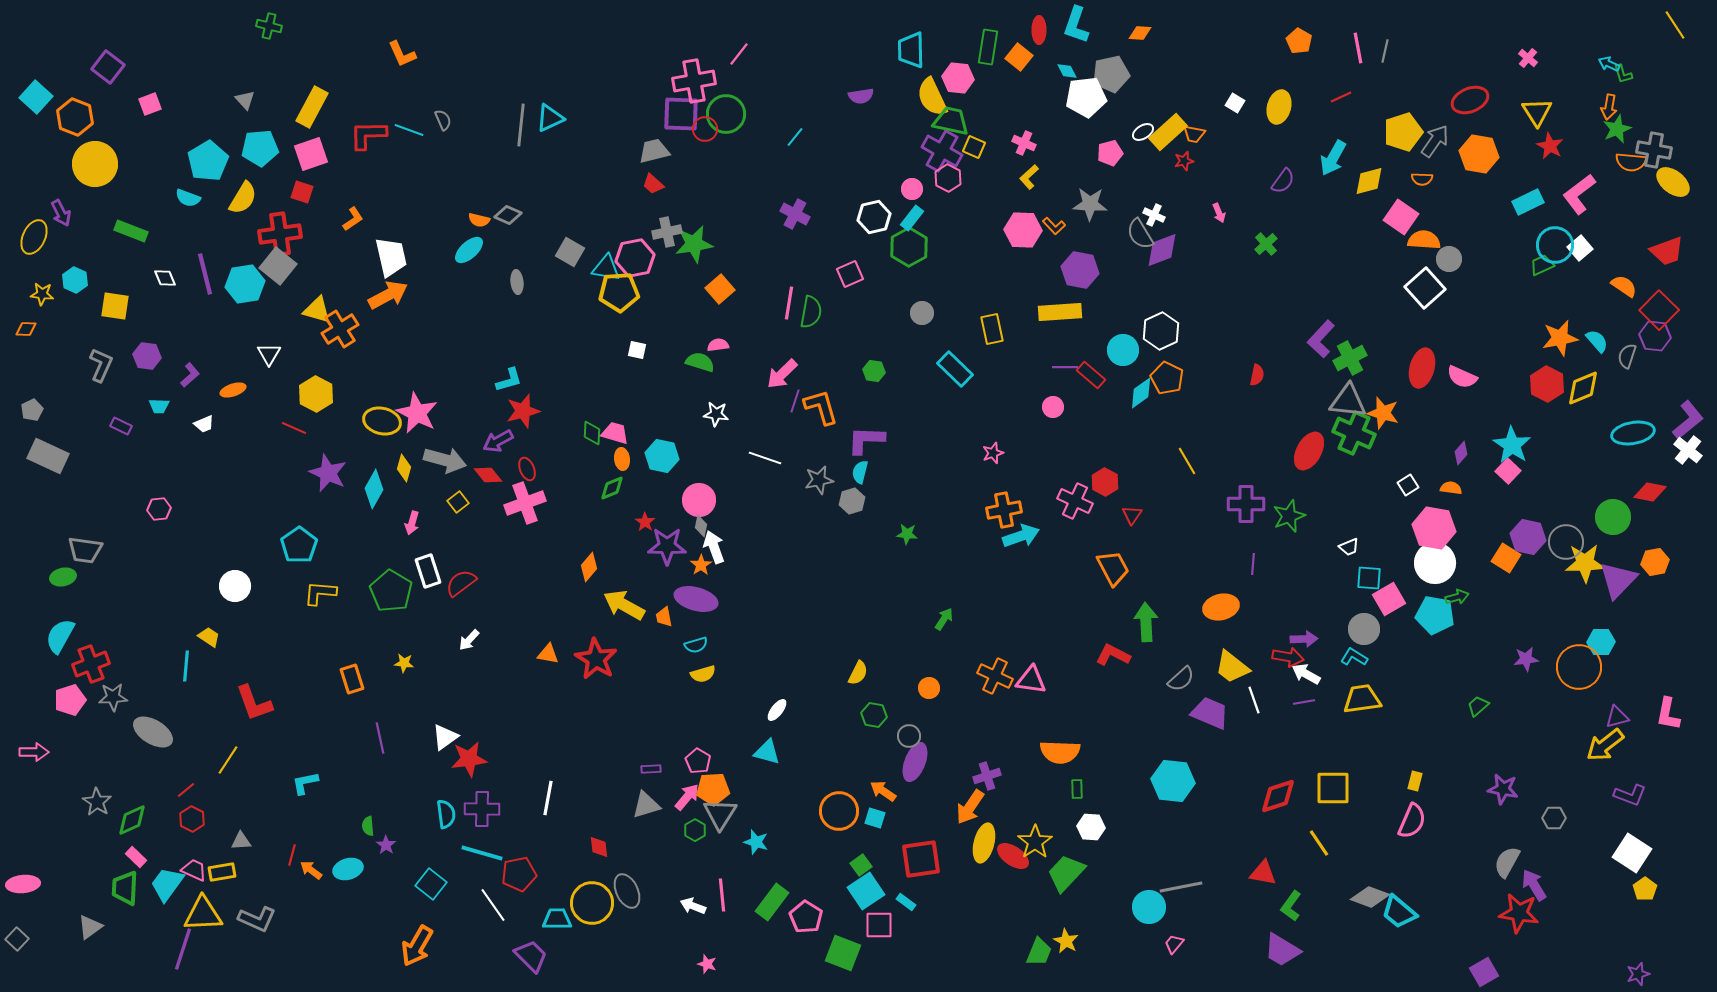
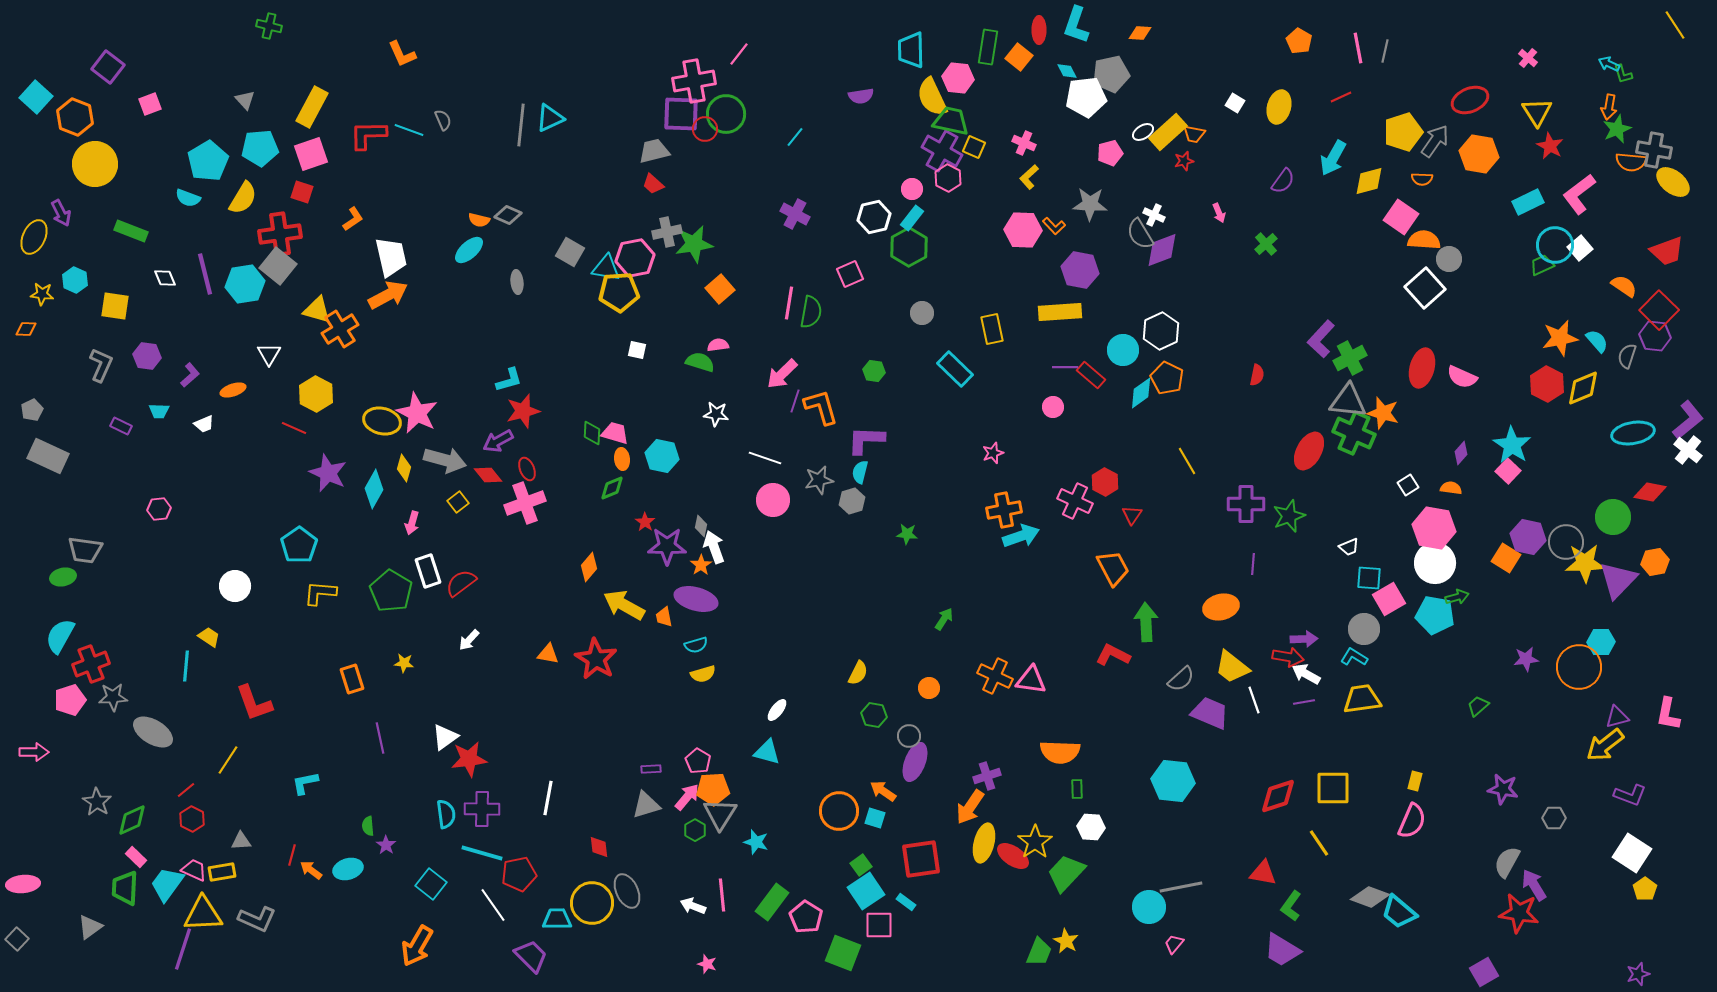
cyan trapezoid at (159, 406): moved 5 px down
pink circle at (699, 500): moved 74 px right
